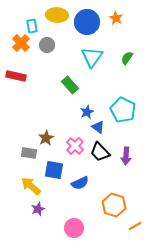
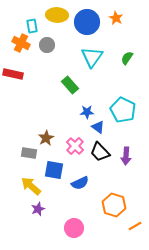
orange cross: rotated 18 degrees counterclockwise
red rectangle: moved 3 px left, 2 px up
blue star: rotated 24 degrees clockwise
